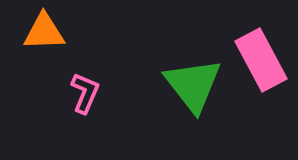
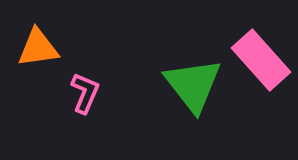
orange triangle: moved 6 px left, 16 px down; rotated 6 degrees counterclockwise
pink rectangle: rotated 14 degrees counterclockwise
